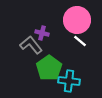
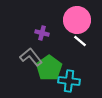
gray L-shape: moved 12 px down
